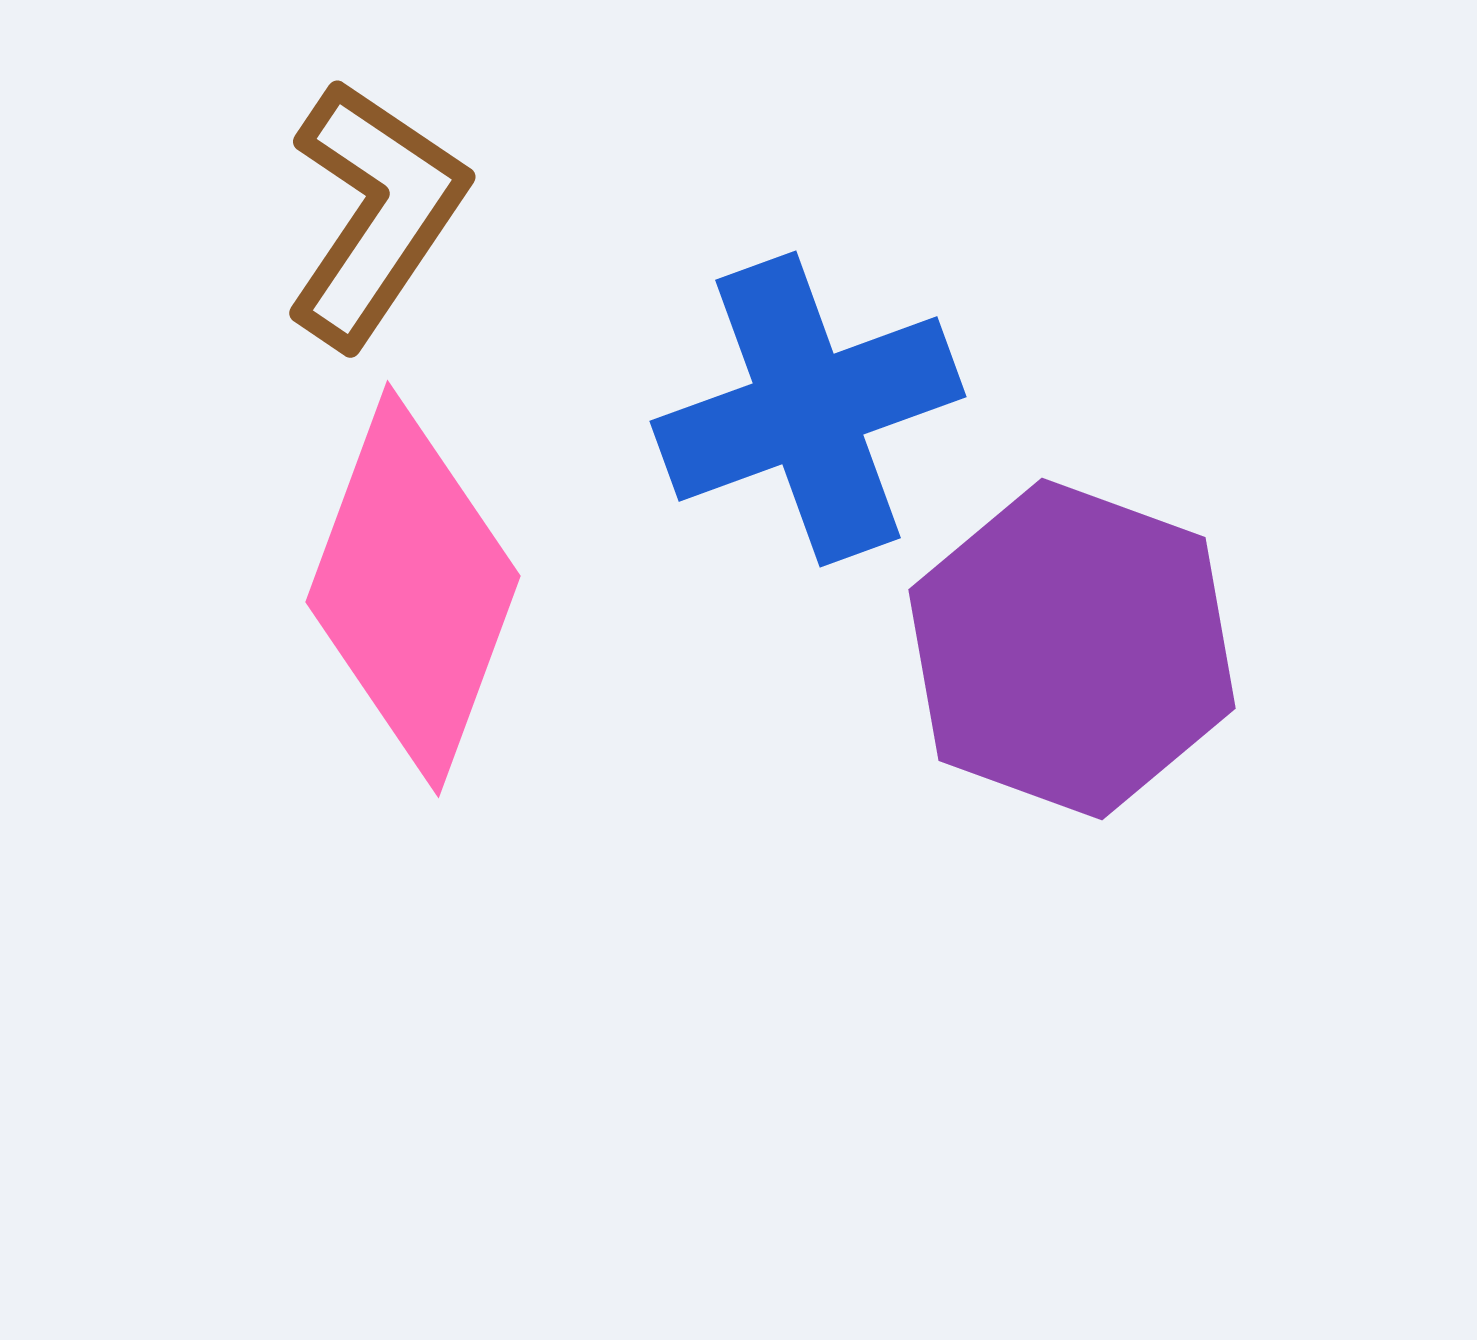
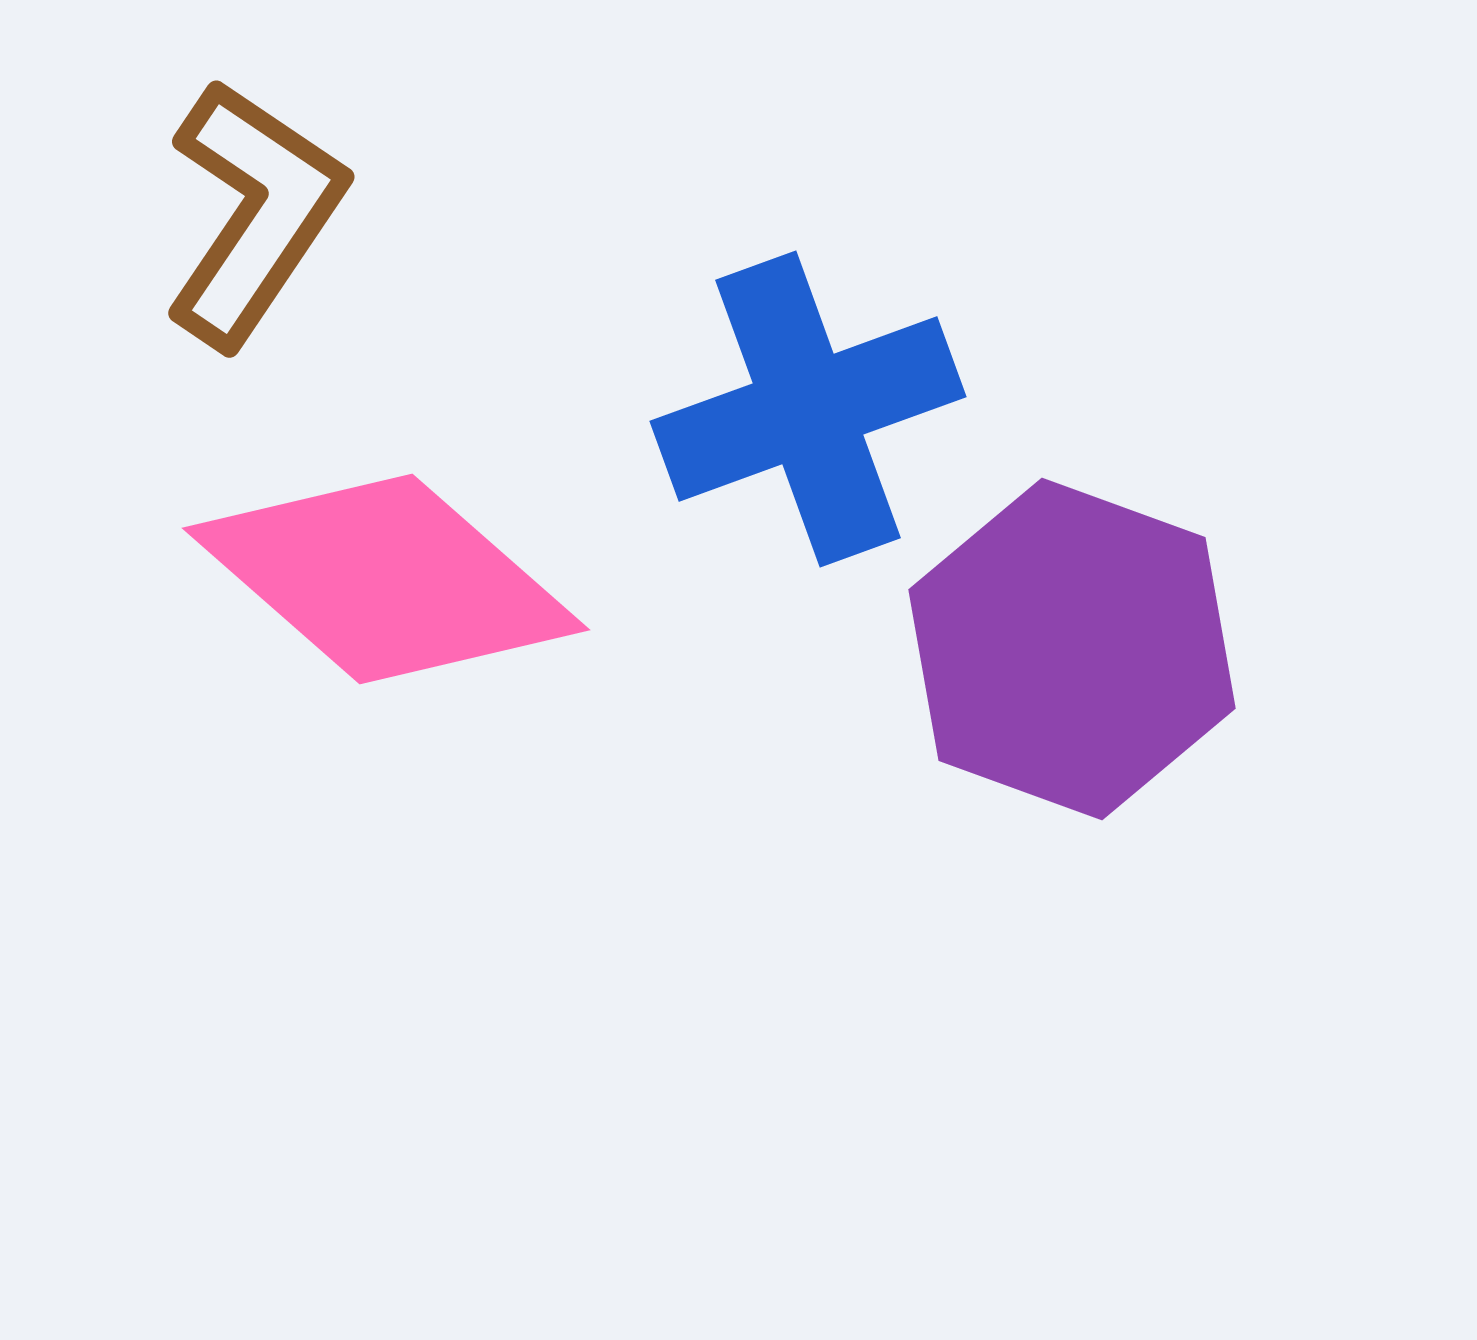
brown L-shape: moved 121 px left
pink diamond: moved 27 px left, 10 px up; rotated 69 degrees counterclockwise
